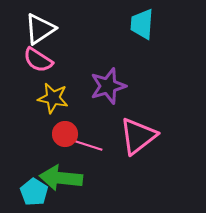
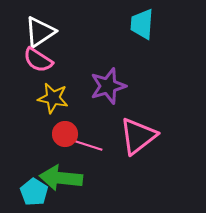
white triangle: moved 3 px down
